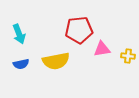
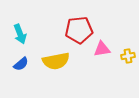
cyan arrow: moved 1 px right
yellow cross: rotated 16 degrees counterclockwise
blue semicircle: rotated 28 degrees counterclockwise
